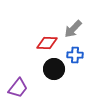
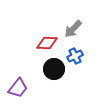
blue cross: moved 1 px down; rotated 28 degrees counterclockwise
